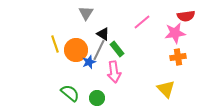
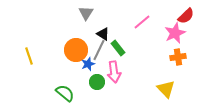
red semicircle: rotated 36 degrees counterclockwise
pink star: rotated 15 degrees counterclockwise
yellow line: moved 26 px left, 12 px down
green rectangle: moved 1 px right, 1 px up
blue star: moved 1 px left, 2 px down
green semicircle: moved 5 px left
green circle: moved 16 px up
